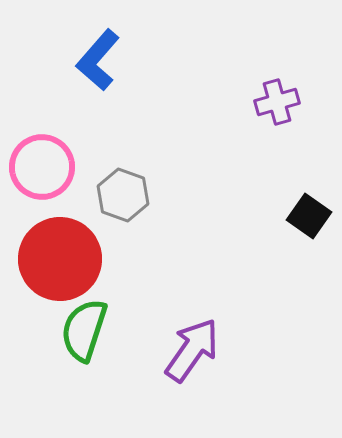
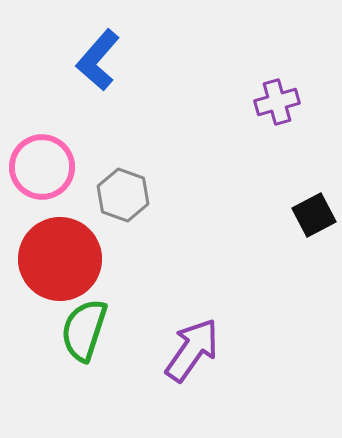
black square: moved 5 px right, 1 px up; rotated 27 degrees clockwise
